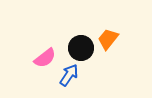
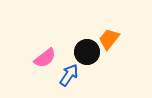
orange trapezoid: moved 1 px right
black circle: moved 6 px right, 4 px down
